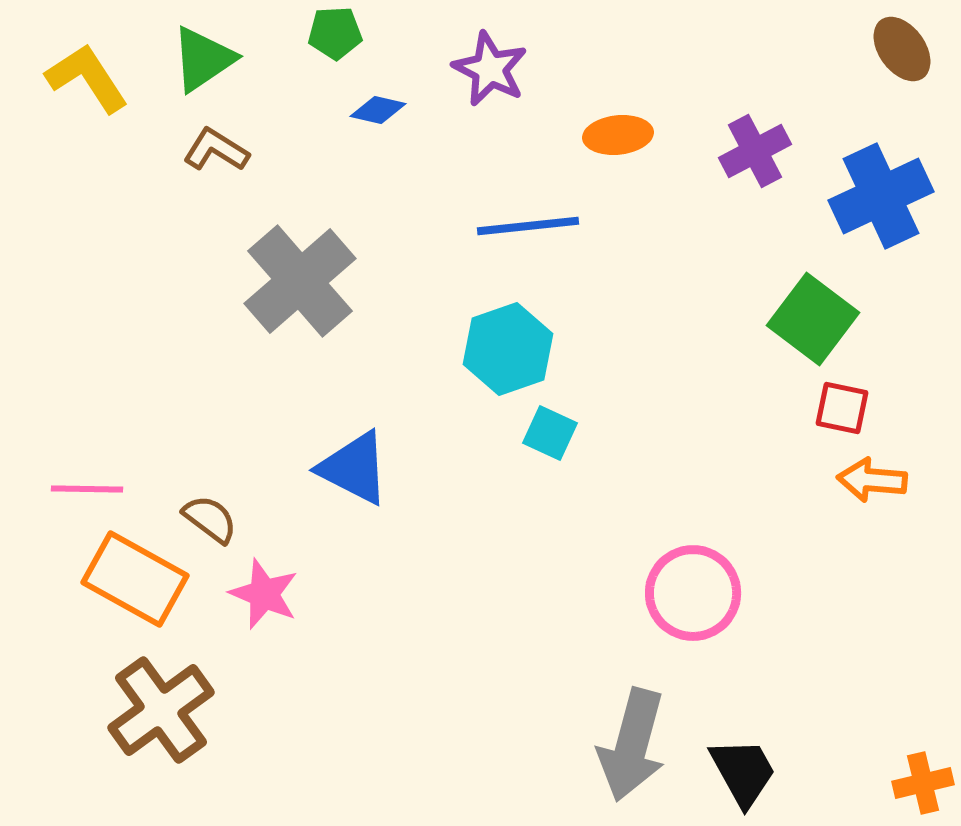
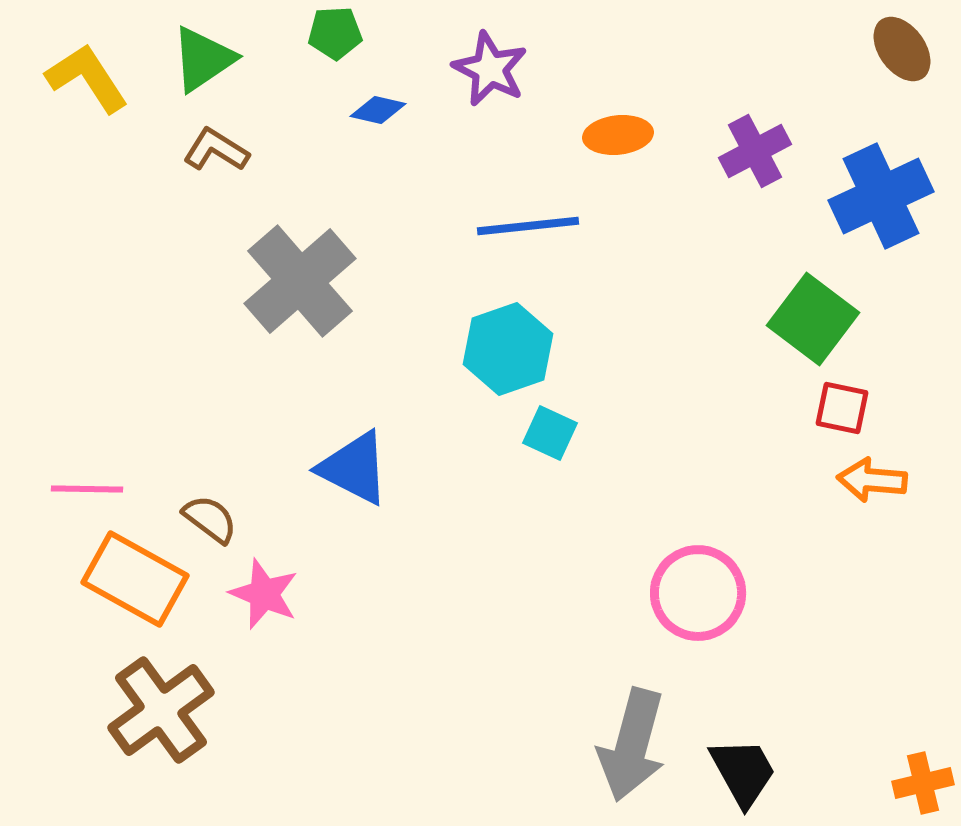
pink circle: moved 5 px right
